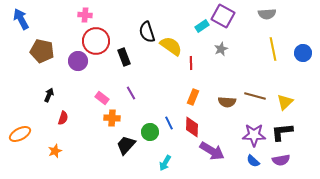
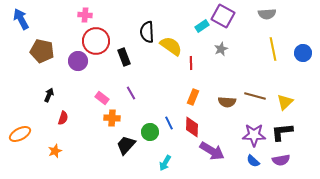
black semicircle: rotated 15 degrees clockwise
